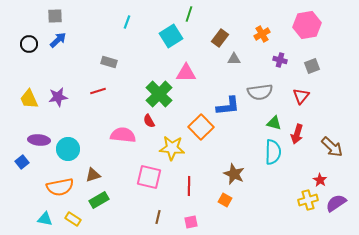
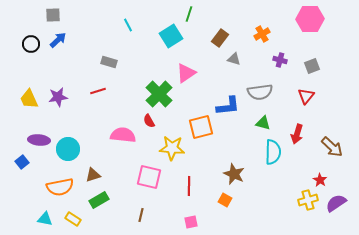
gray square at (55, 16): moved 2 px left, 1 px up
cyan line at (127, 22): moved 1 px right, 3 px down; rotated 48 degrees counterclockwise
pink hexagon at (307, 25): moved 3 px right, 6 px up; rotated 8 degrees clockwise
black circle at (29, 44): moved 2 px right
gray triangle at (234, 59): rotated 16 degrees clockwise
pink triangle at (186, 73): rotated 35 degrees counterclockwise
red triangle at (301, 96): moved 5 px right
green triangle at (274, 123): moved 11 px left
orange square at (201, 127): rotated 30 degrees clockwise
brown line at (158, 217): moved 17 px left, 2 px up
